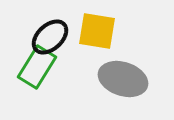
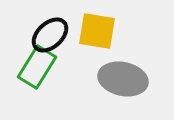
black ellipse: moved 2 px up
gray ellipse: rotated 6 degrees counterclockwise
